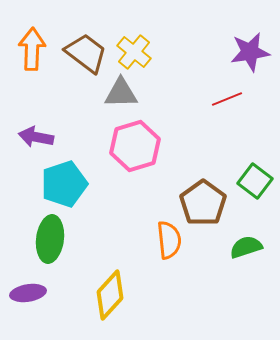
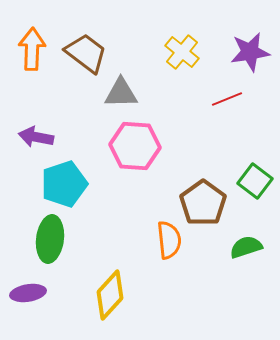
yellow cross: moved 48 px right
pink hexagon: rotated 21 degrees clockwise
